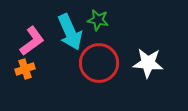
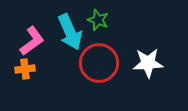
green star: rotated 10 degrees clockwise
white star: rotated 8 degrees counterclockwise
orange cross: rotated 12 degrees clockwise
